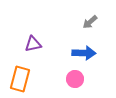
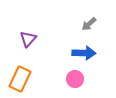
gray arrow: moved 1 px left, 2 px down
purple triangle: moved 5 px left, 5 px up; rotated 36 degrees counterclockwise
orange rectangle: rotated 10 degrees clockwise
